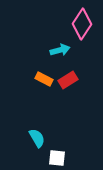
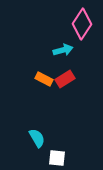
cyan arrow: moved 3 px right
red rectangle: moved 3 px left, 1 px up
